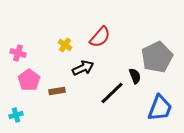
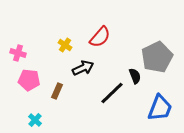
pink pentagon: rotated 30 degrees counterclockwise
brown rectangle: rotated 56 degrees counterclockwise
cyan cross: moved 19 px right, 5 px down; rotated 32 degrees counterclockwise
